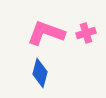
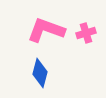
pink L-shape: moved 3 px up
